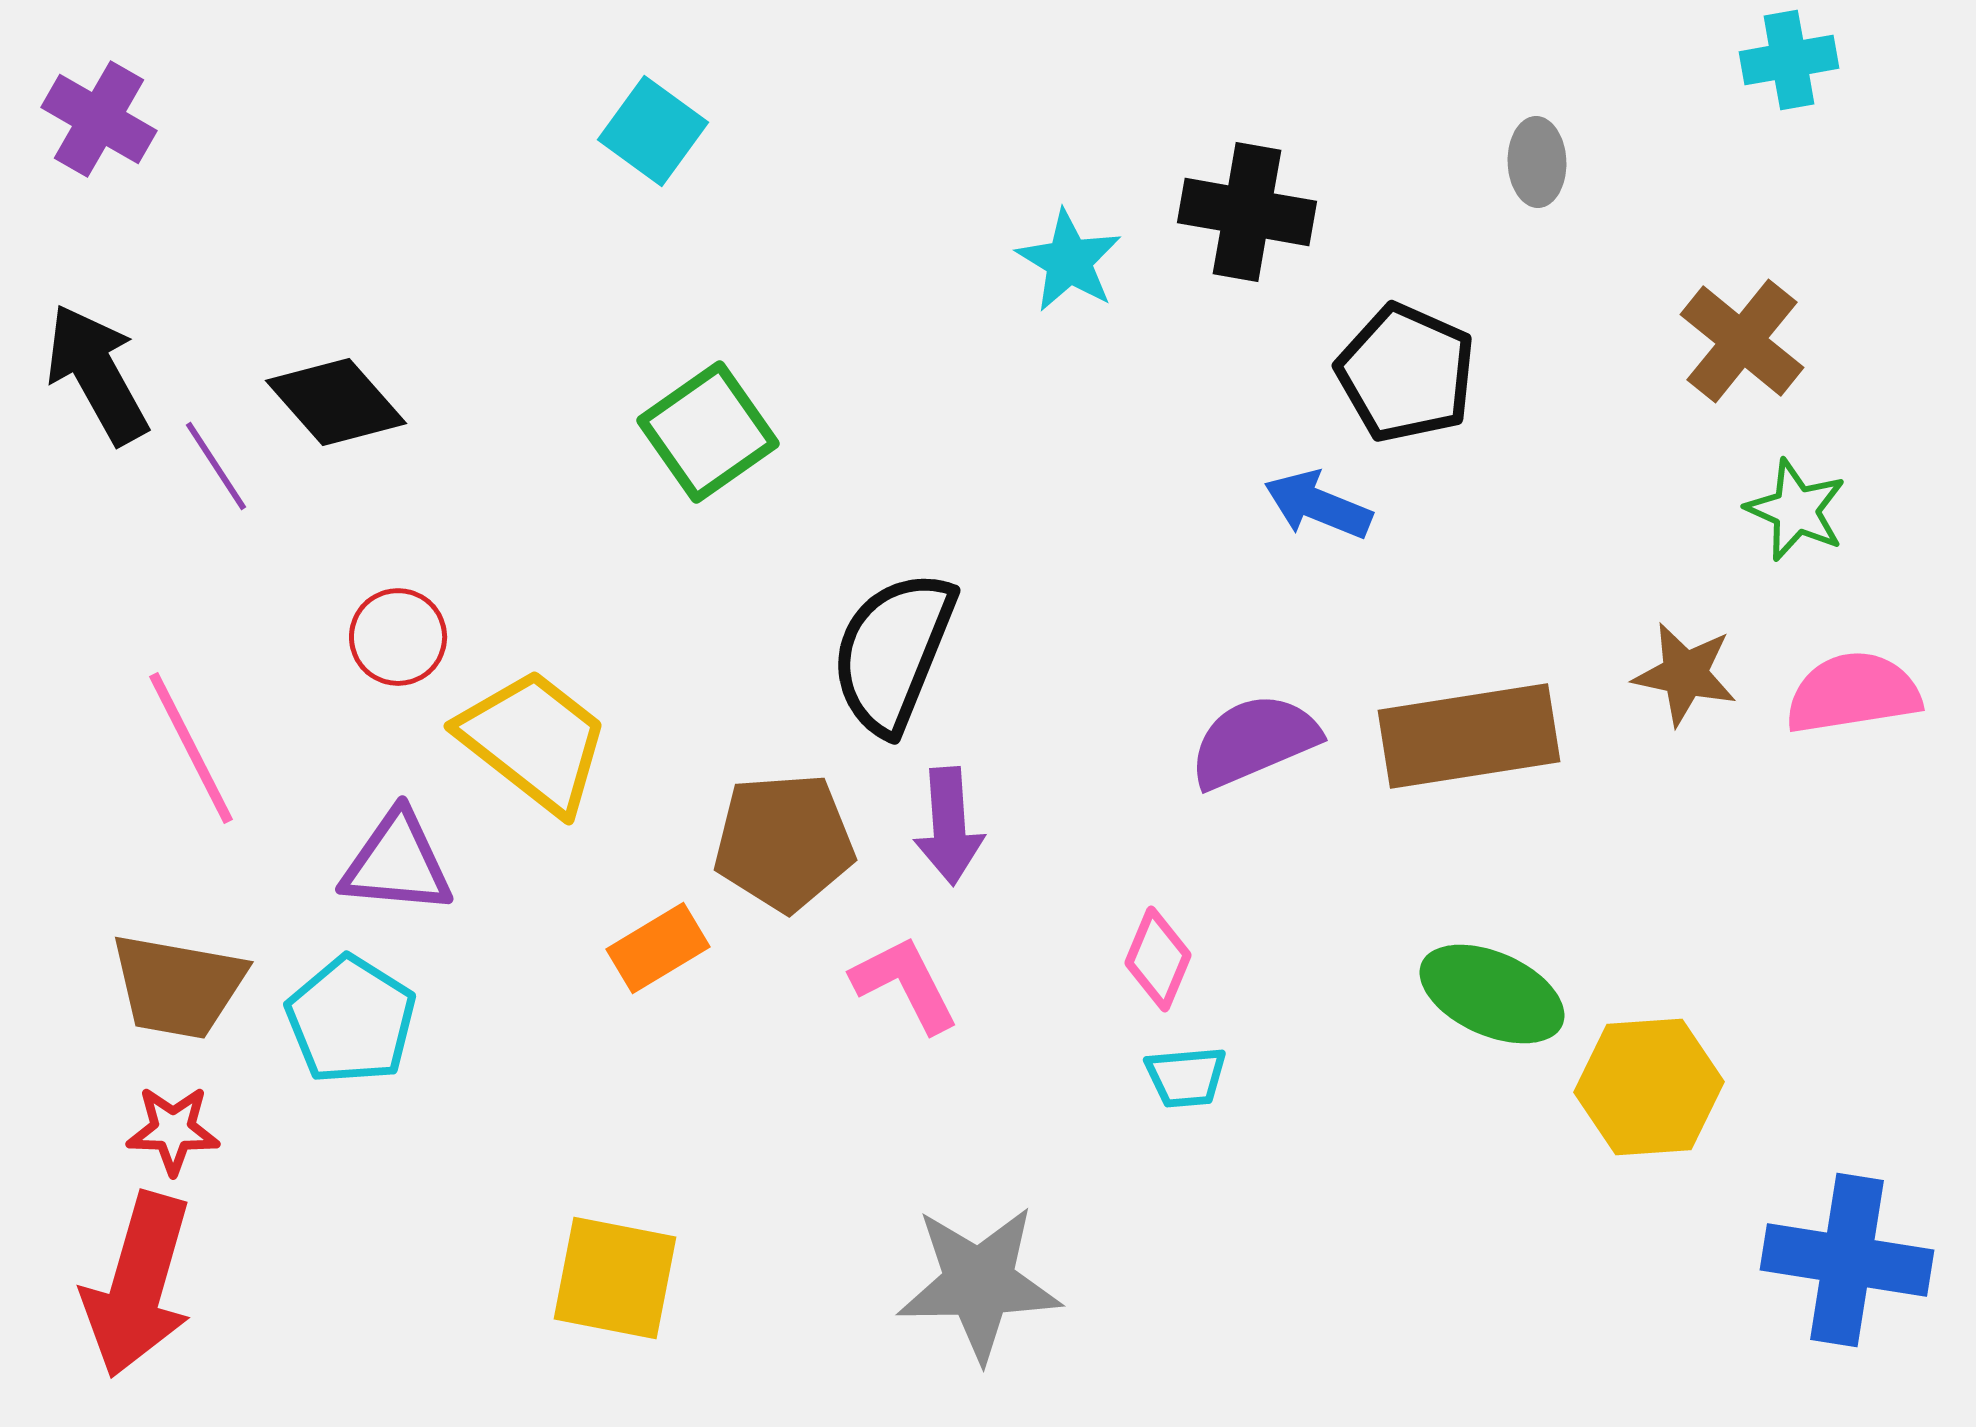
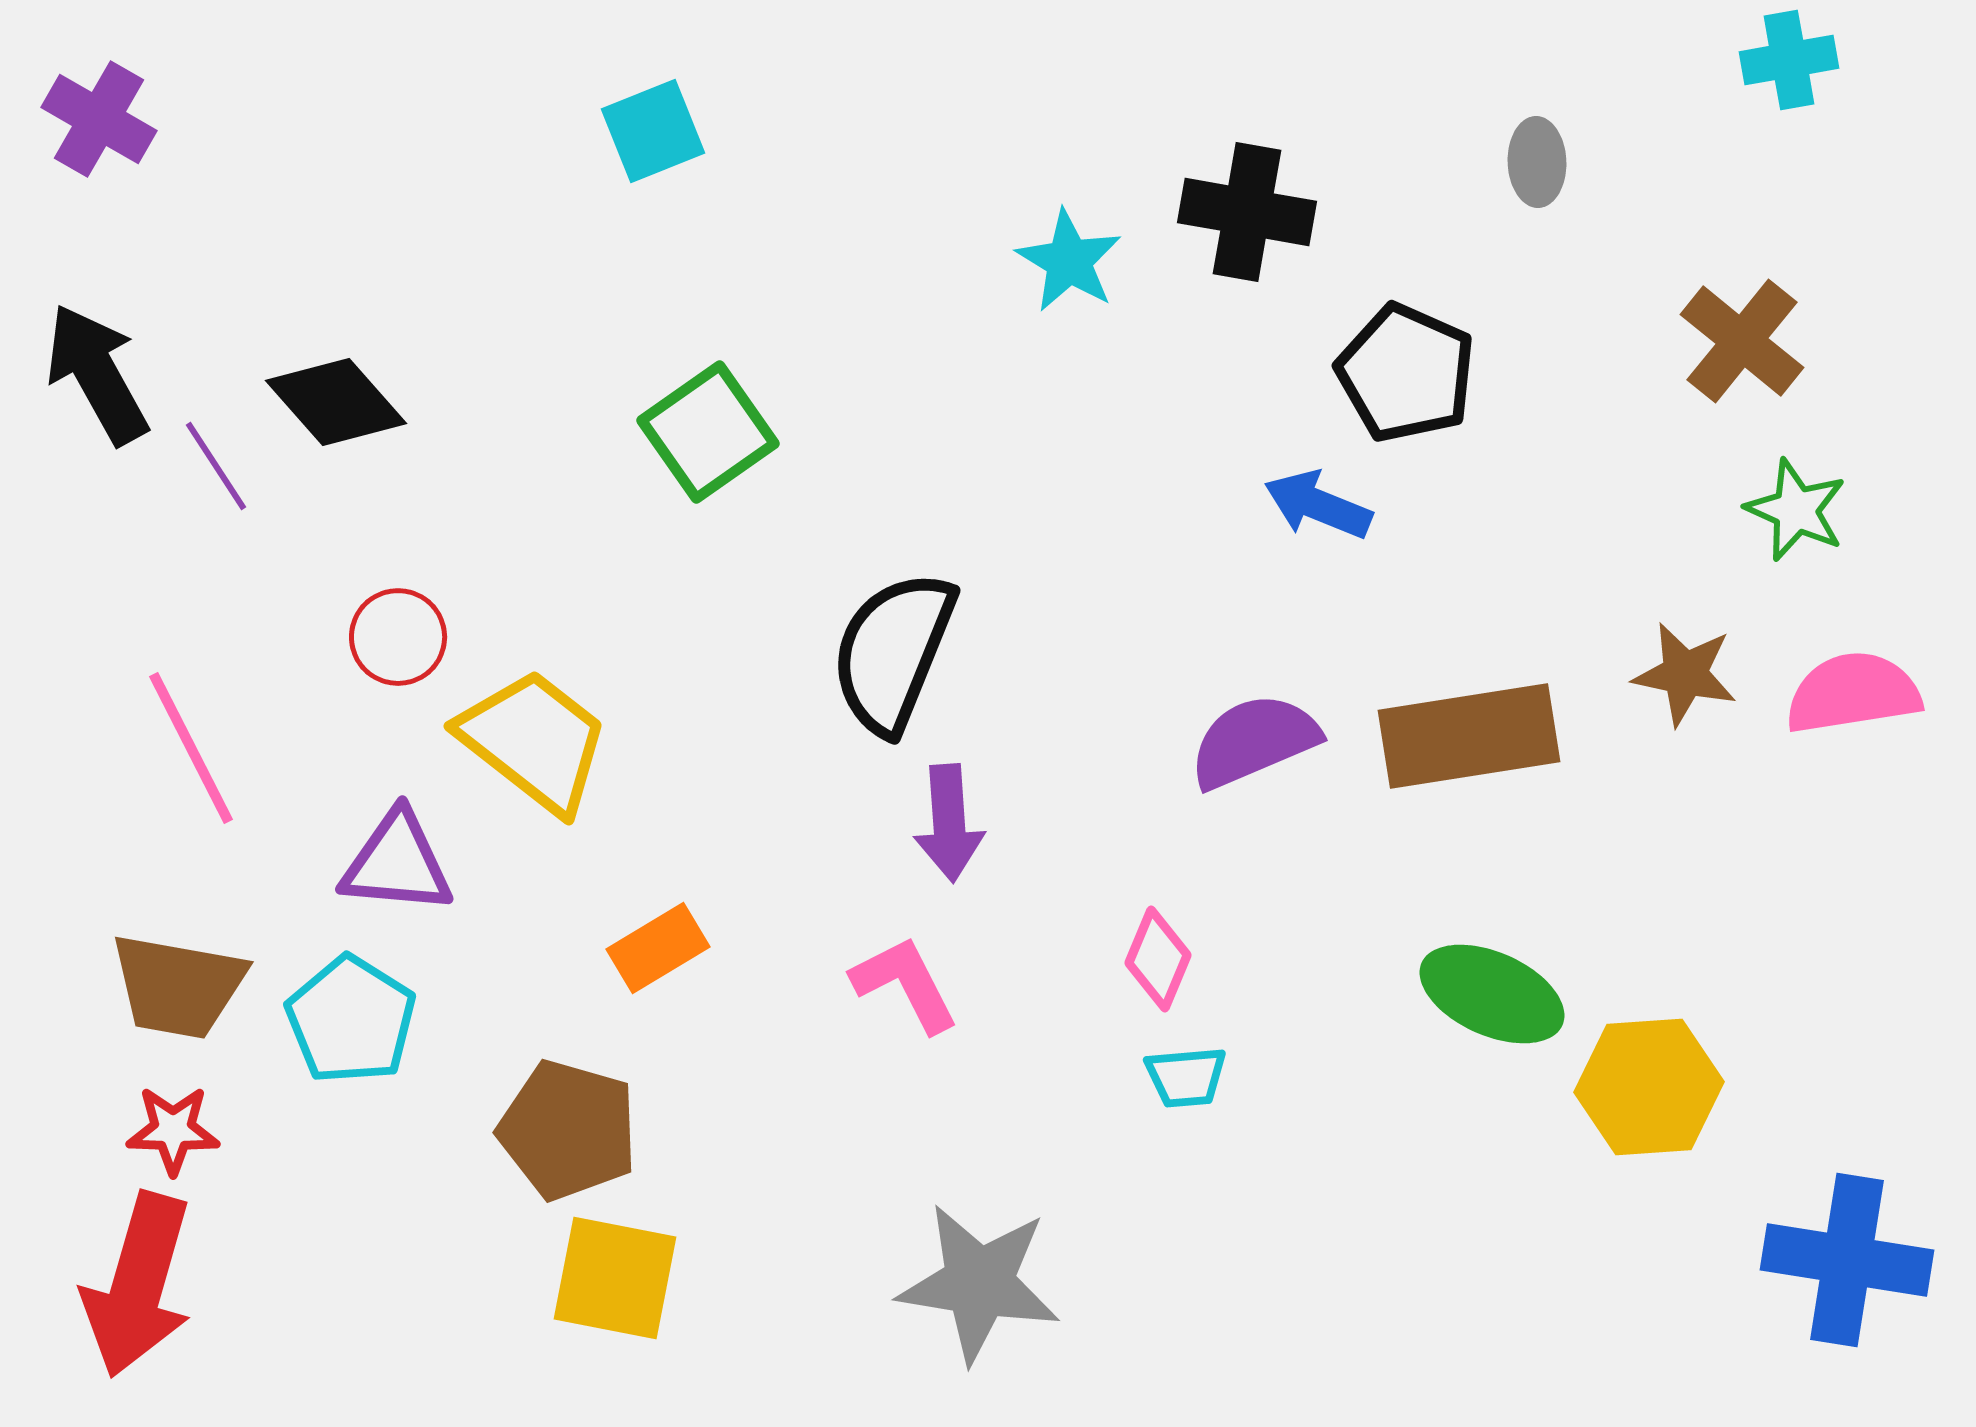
cyan square: rotated 32 degrees clockwise
purple arrow: moved 3 px up
brown pentagon: moved 216 px left, 288 px down; rotated 20 degrees clockwise
gray star: rotated 10 degrees clockwise
